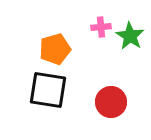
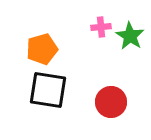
orange pentagon: moved 13 px left
